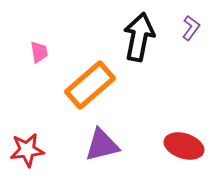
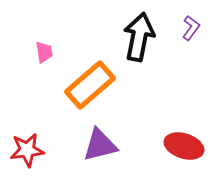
pink trapezoid: moved 5 px right
purple triangle: moved 2 px left
